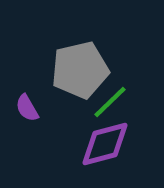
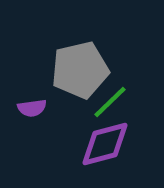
purple semicircle: moved 5 px right; rotated 68 degrees counterclockwise
